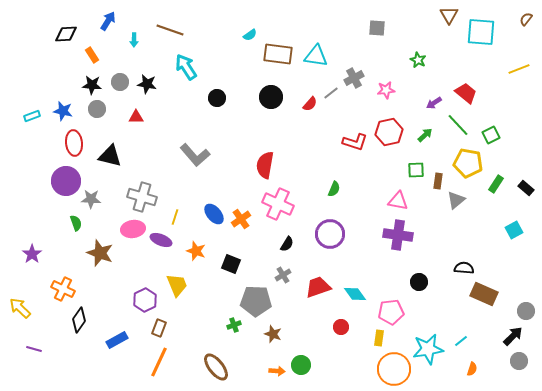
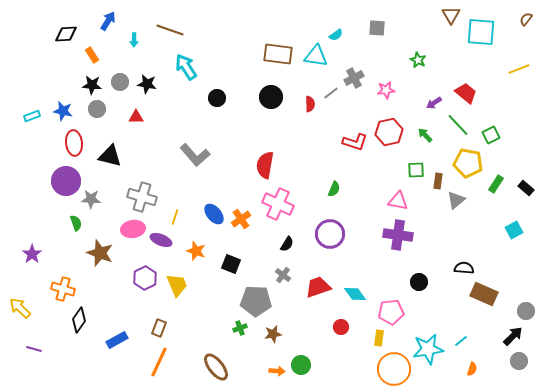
brown triangle at (449, 15): moved 2 px right
cyan semicircle at (250, 35): moved 86 px right
red semicircle at (310, 104): rotated 42 degrees counterclockwise
green arrow at (425, 135): rotated 91 degrees counterclockwise
gray cross at (283, 275): rotated 21 degrees counterclockwise
orange cross at (63, 289): rotated 10 degrees counterclockwise
purple hexagon at (145, 300): moved 22 px up
green cross at (234, 325): moved 6 px right, 3 px down
brown star at (273, 334): rotated 30 degrees counterclockwise
